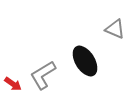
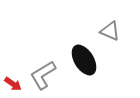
gray triangle: moved 5 px left, 2 px down
black ellipse: moved 1 px left, 1 px up
